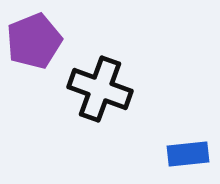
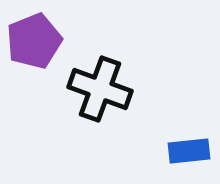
blue rectangle: moved 1 px right, 3 px up
